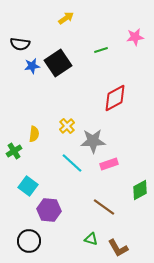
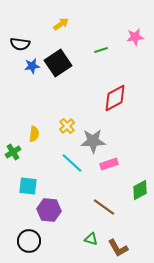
yellow arrow: moved 5 px left, 6 px down
green cross: moved 1 px left, 1 px down
cyan square: rotated 30 degrees counterclockwise
